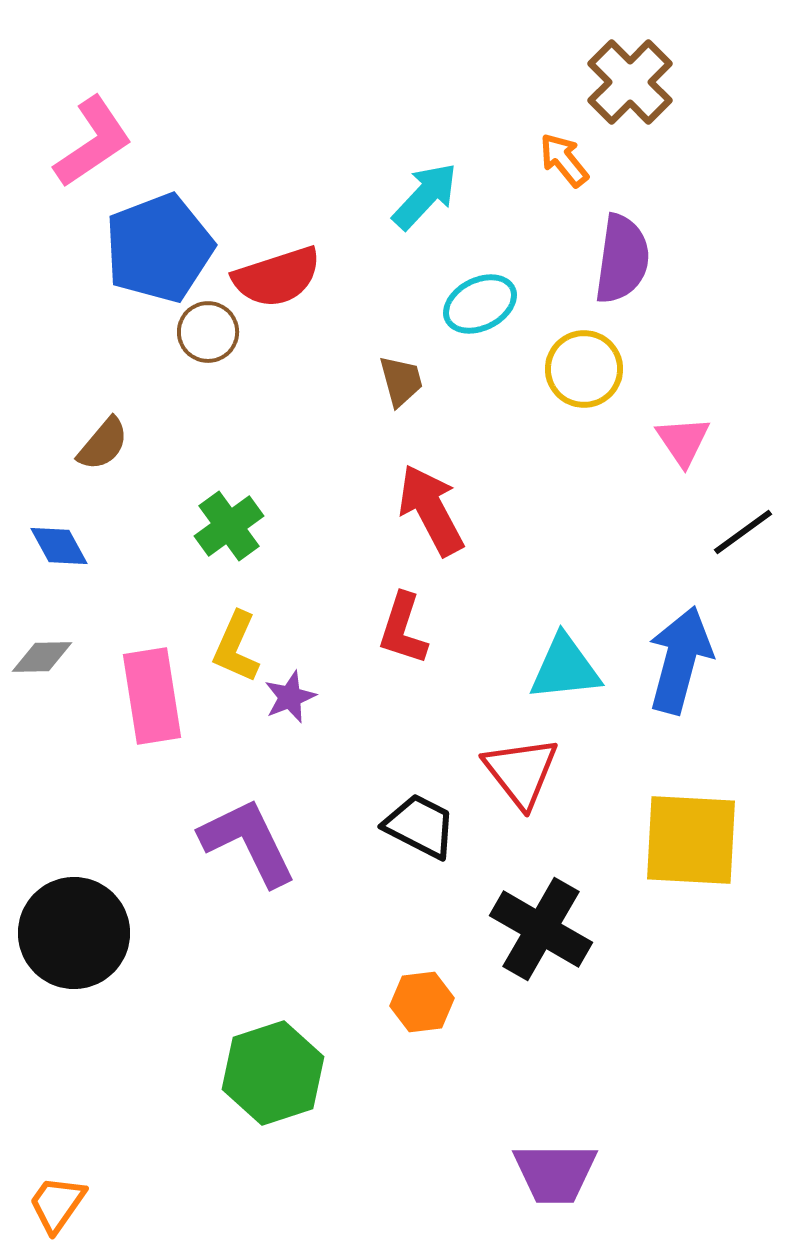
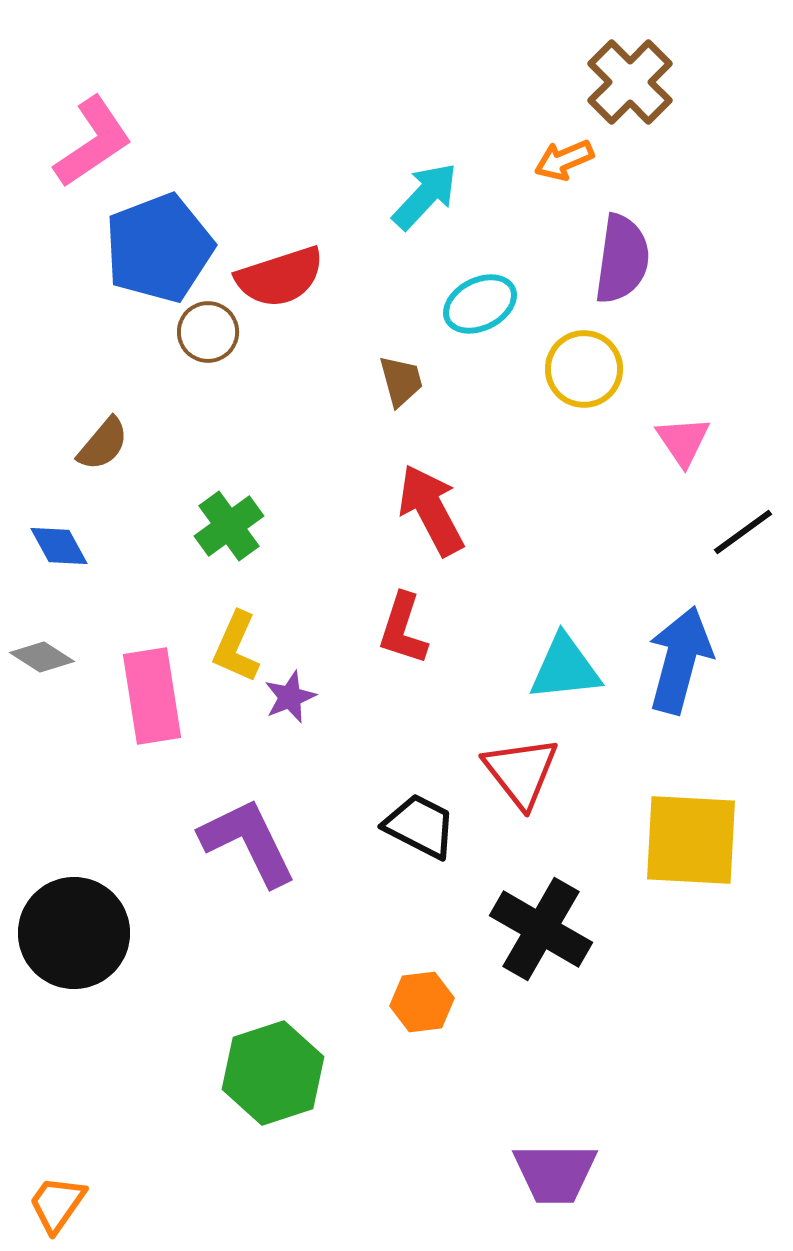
orange arrow: rotated 74 degrees counterclockwise
red semicircle: moved 3 px right
gray diamond: rotated 34 degrees clockwise
